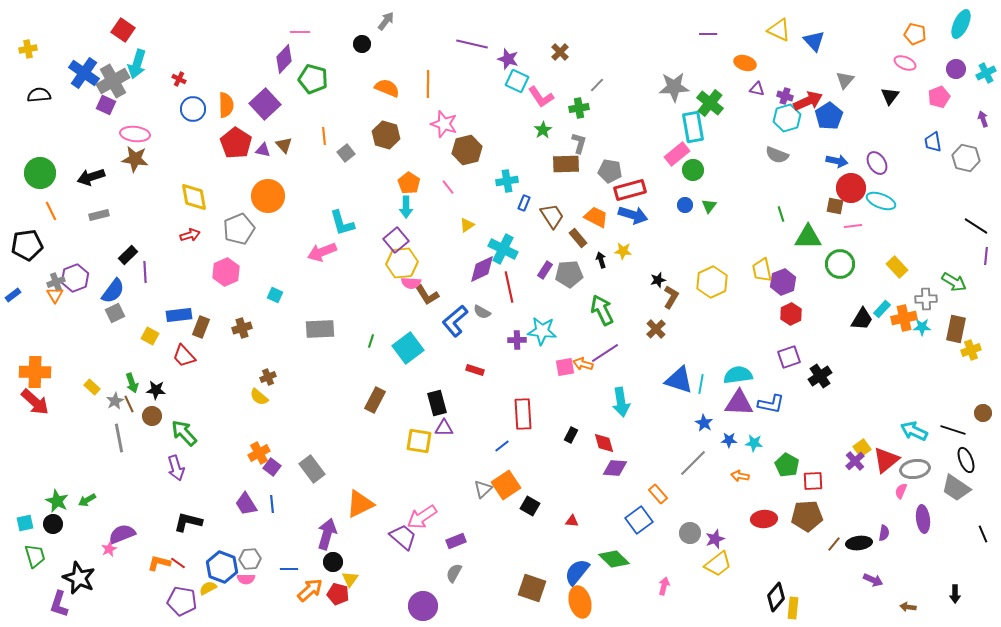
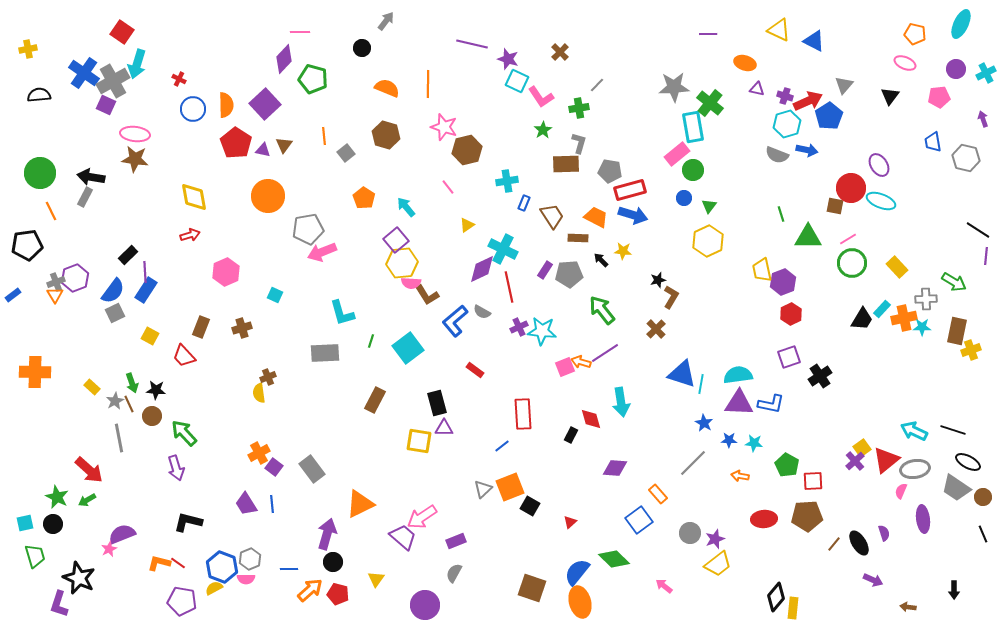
red square at (123, 30): moved 1 px left, 2 px down
blue triangle at (814, 41): rotated 20 degrees counterclockwise
black circle at (362, 44): moved 4 px down
gray triangle at (845, 80): moved 1 px left, 5 px down
pink pentagon at (939, 97): rotated 15 degrees clockwise
cyan hexagon at (787, 118): moved 6 px down
pink star at (444, 124): moved 3 px down
brown triangle at (284, 145): rotated 18 degrees clockwise
blue arrow at (837, 161): moved 30 px left, 11 px up
purple ellipse at (877, 163): moved 2 px right, 2 px down
black arrow at (91, 177): rotated 28 degrees clockwise
orange pentagon at (409, 183): moved 45 px left, 15 px down
blue circle at (685, 205): moved 1 px left, 7 px up
cyan arrow at (406, 207): rotated 140 degrees clockwise
gray rectangle at (99, 215): moved 14 px left, 18 px up; rotated 48 degrees counterclockwise
cyan L-shape at (342, 223): moved 90 px down
pink line at (853, 226): moved 5 px left, 13 px down; rotated 24 degrees counterclockwise
black line at (976, 226): moved 2 px right, 4 px down
gray pentagon at (239, 229): moved 69 px right; rotated 12 degrees clockwise
brown rectangle at (578, 238): rotated 48 degrees counterclockwise
black arrow at (601, 260): rotated 28 degrees counterclockwise
green circle at (840, 264): moved 12 px right, 1 px up
yellow hexagon at (712, 282): moved 4 px left, 41 px up
green arrow at (602, 310): rotated 12 degrees counterclockwise
blue rectangle at (179, 315): moved 33 px left, 25 px up; rotated 50 degrees counterclockwise
gray rectangle at (320, 329): moved 5 px right, 24 px down
brown rectangle at (956, 329): moved 1 px right, 2 px down
purple cross at (517, 340): moved 2 px right, 13 px up; rotated 24 degrees counterclockwise
orange arrow at (583, 364): moved 2 px left, 2 px up
pink square at (565, 367): rotated 12 degrees counterclockwise
red rectangle at (475, 370): rotated 18 degrees clockwise
blue triangle at (679, 380): moved 3 px right, 6 px up
yellow semicircle at (259, 397): moved 4 px up; rotated 42 degrees clockwise
red arrow at (35, 402): moved 54 px right, 68 px down
brown circle at (983, 413): moved 84 px down
red diamond at (604, 443): moved 13 px left, 24 px up
black ellipse at (966, 460): moved 2 px right, 2 px down; rotated 40 degrees counterclockwise
purple square at (272, 467): moved 2 px right
orange square at (506, 485): moved 4 px right, 2 px down; rotated 12 degrees clockwise
green star at (57, 501): moved 4 px up
red triangle at (572, 521): moved 2 px left, 1 px down; rotated 48 degrees counterclockwise
purple semicircle at (884, 533): rotated 28 degrees counterclockwise
black ellipse at (859, 543): rotated 65 degrees clockwise
gray hexagon at (250, 559): rotated 20 degrees counterclockwise
yellow triangle at (350, 579): moved 26 px right
pink arrow at (664, 586): rotated 66 degrees counterclockwise
yellow semicircle at (208, 588): moved 6 px right
black arrow at (955, 594): moved 1 px left, 4 px up
purple circle at (423, 606): moved 2 px right, 1 px up
